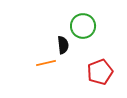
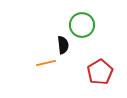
green circle: moved 1 px left, 1 px up
red pentagon: rotated 10 degrees counterclockwise
